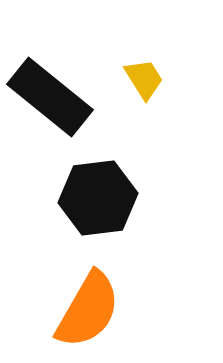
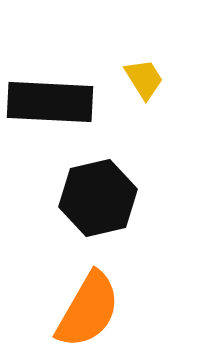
black rectangle: moved 5 px down; rotated 36 degrees counterclockwise
black hexagon: rotated 6 degrees counterclockwise
